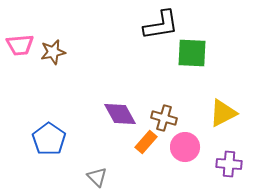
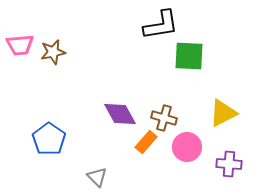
green square: moved 3 px left, 3 px down
pink circle: moved 2 px right
